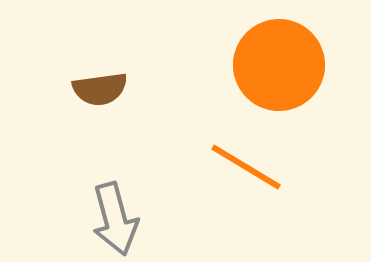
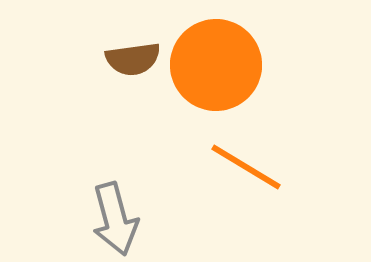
orange circle: moved 63 px left
brown semicircle: moved 33 px right, 30 px up
